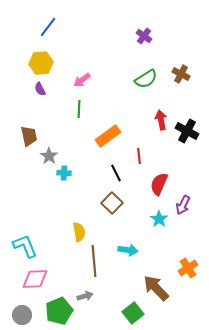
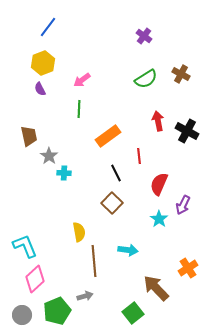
yellow hexagon: moved 2 px right; rotated 15 degrees counterclockwise
red arrow: moved 3 px left, 1 px down
pink diamond: rotated 40 degrees counterclockwise
green pentagon: moved 2 px left
